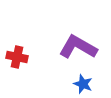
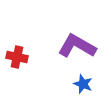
purple L-shape: moved 1 px left, 1 px up
